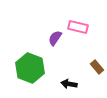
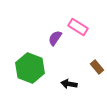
pink rectangle: rotated 18 degrees clockwise
